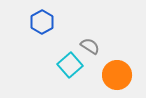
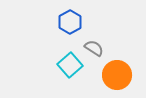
blue hexagon: moved 28 px right
gray semicircle: moved 4 px right, 2 px down
